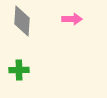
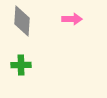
green cross: moved 2 px right, 5 px up
